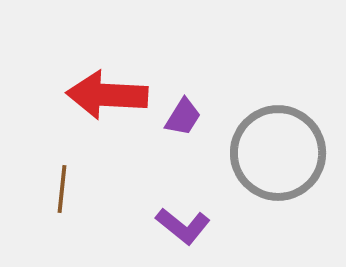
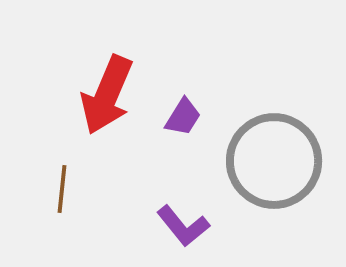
red arrow: rotated 70 degrees counterclockwise
gray circle: moved 4 px left, 8 px down
purple L-shape: rotated 12 degrees clockwise
